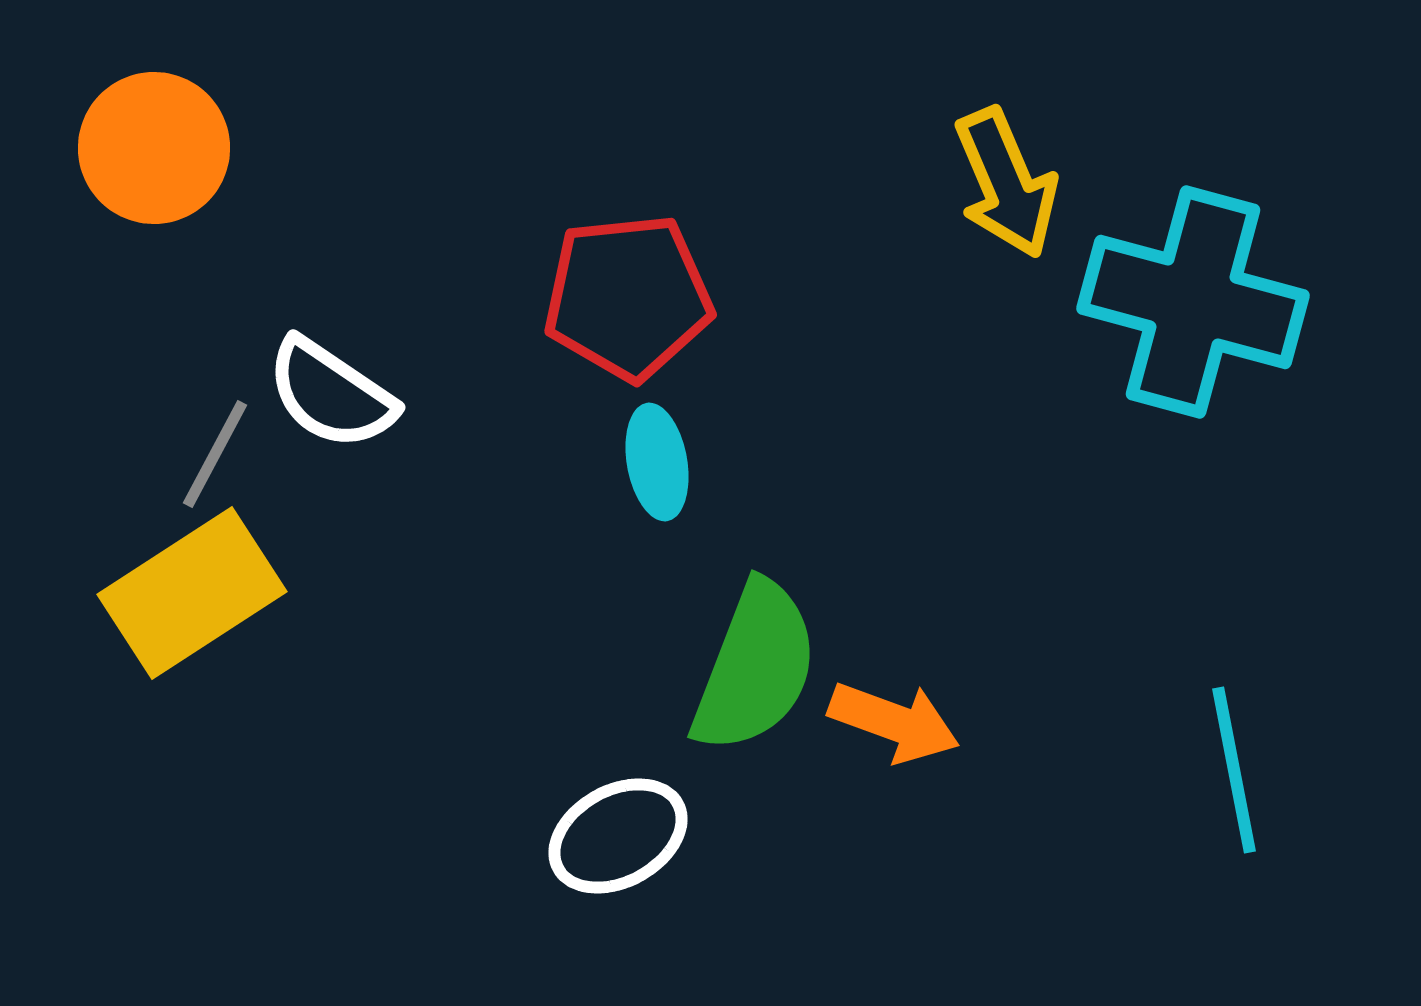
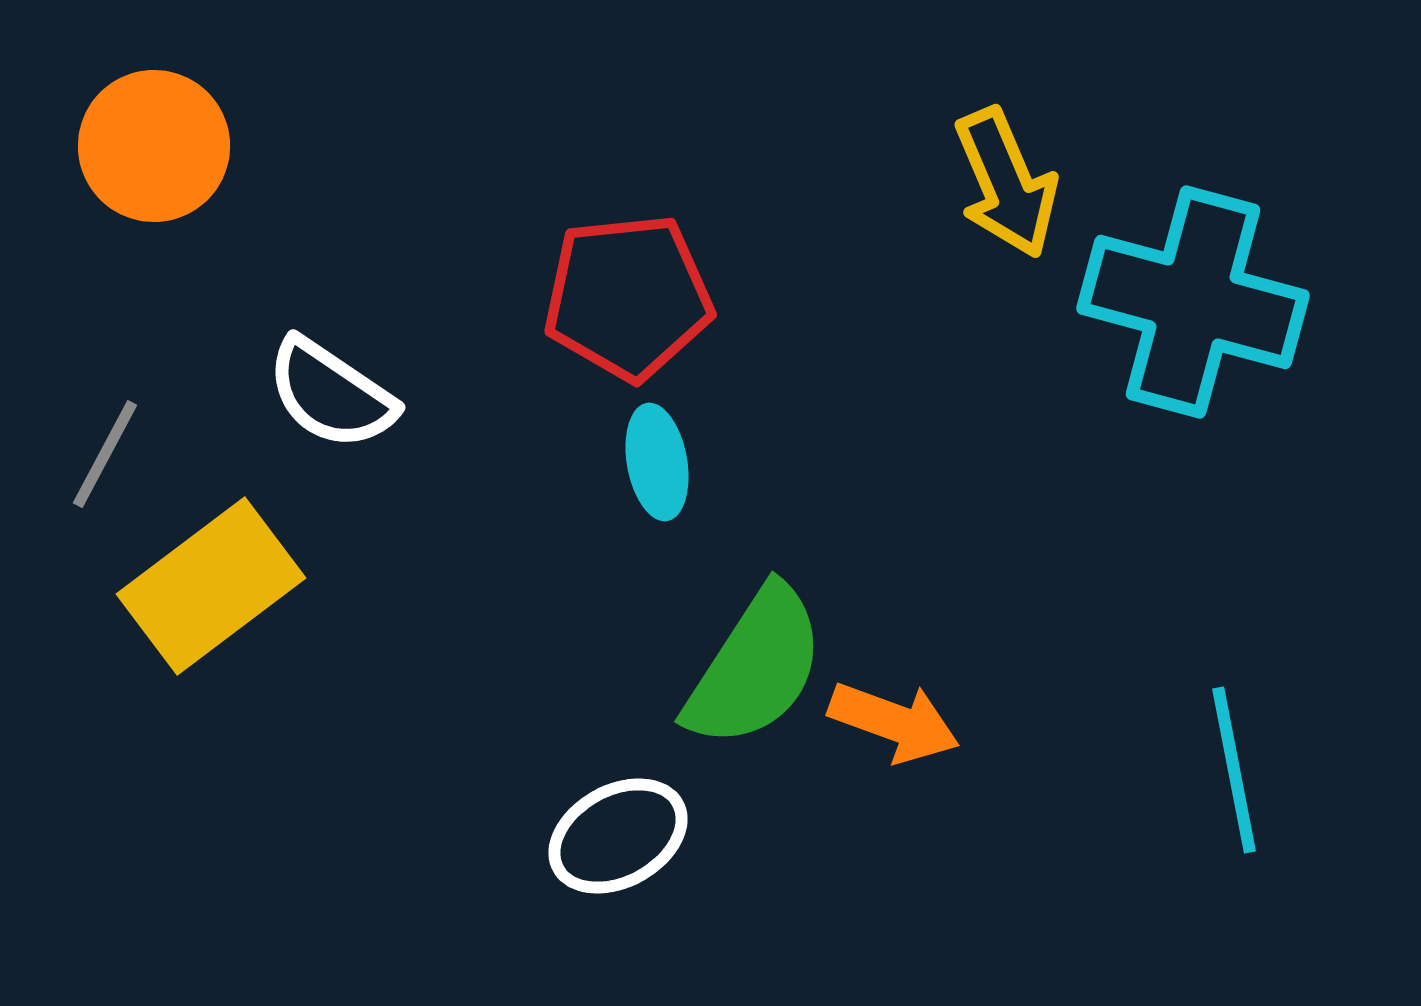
orange circle: moved 2 px up
gray line: moved 110 px left
yellow rectangle: moved 19 px right, 7 px up; rotated 4 degrees counterclockwise
green semicircle: rotated 12 degrees clockwise
